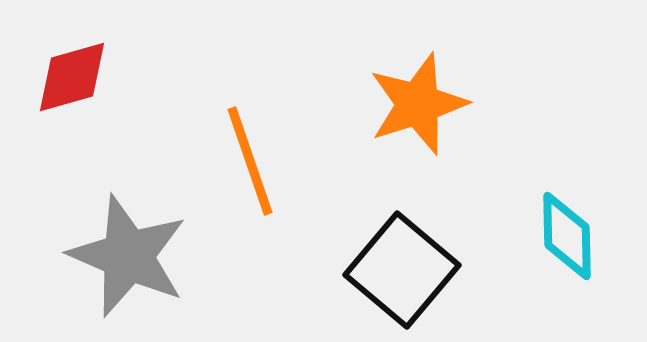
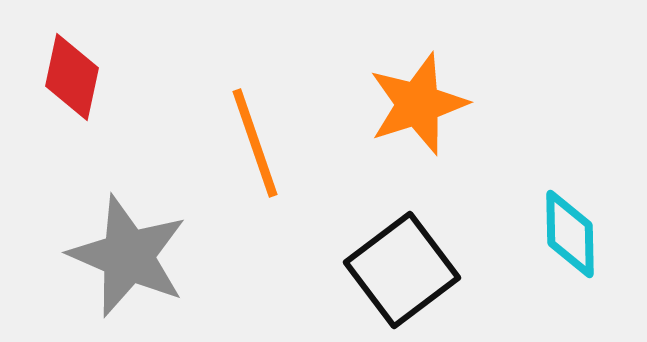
red diamond: rotated 62 degrees counterclockwise
orange line: moved 5 px right, 18 px up
cyan diamond: moved 3 px right, 2 px up
black square: rotated 13 degrees clockwise
